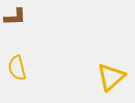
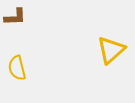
yellow triangle: moved 27 px up
